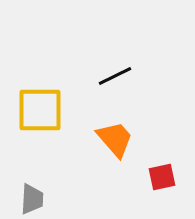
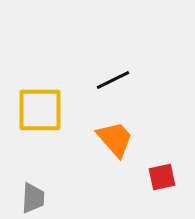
black line: moved 2 px left, 4 px down
gray trapezoid: moved 1 px right, 1 px up
